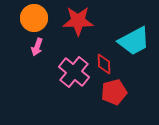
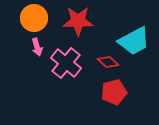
pink arrow: rotated 36 degrees counterclockwise
red diamond: moved 4 px right, 2 px up; rotated 45 degrees counterclockwise
pink cross: moved 8 px left, 9 px up
